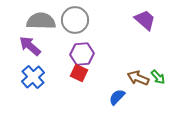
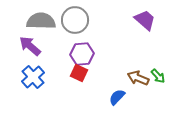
green arrow: moved 1 px up
